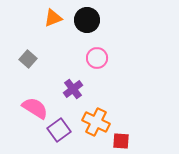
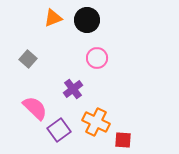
pink semicircle: rotated 12 degrees clockwise
red square: moved 2 px right, 1 px up
